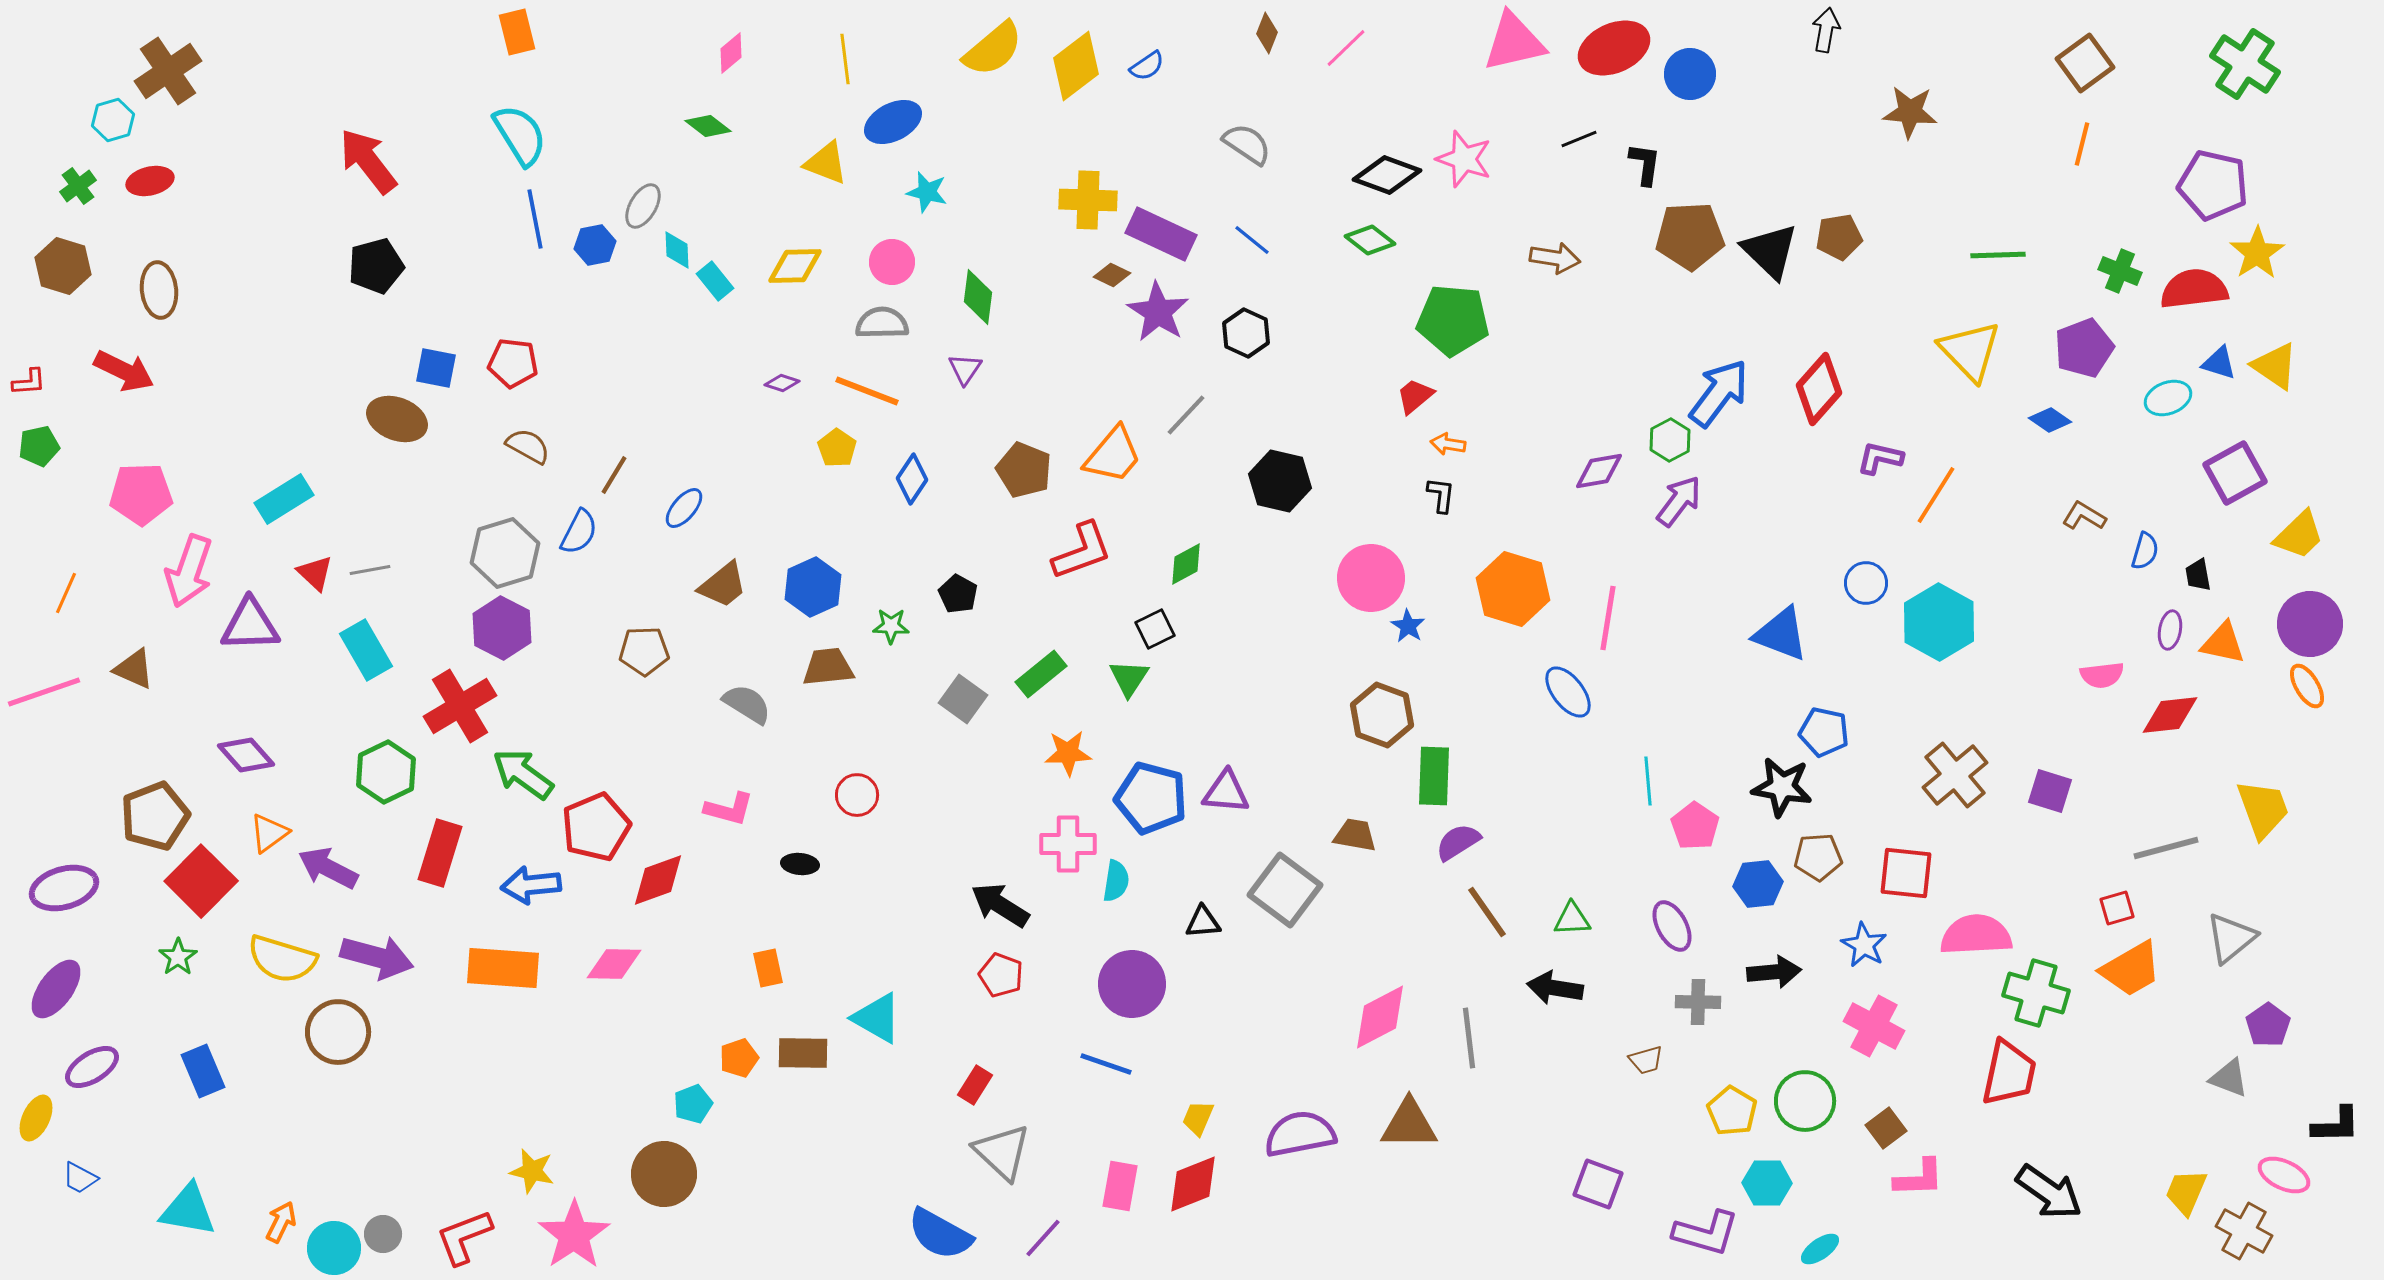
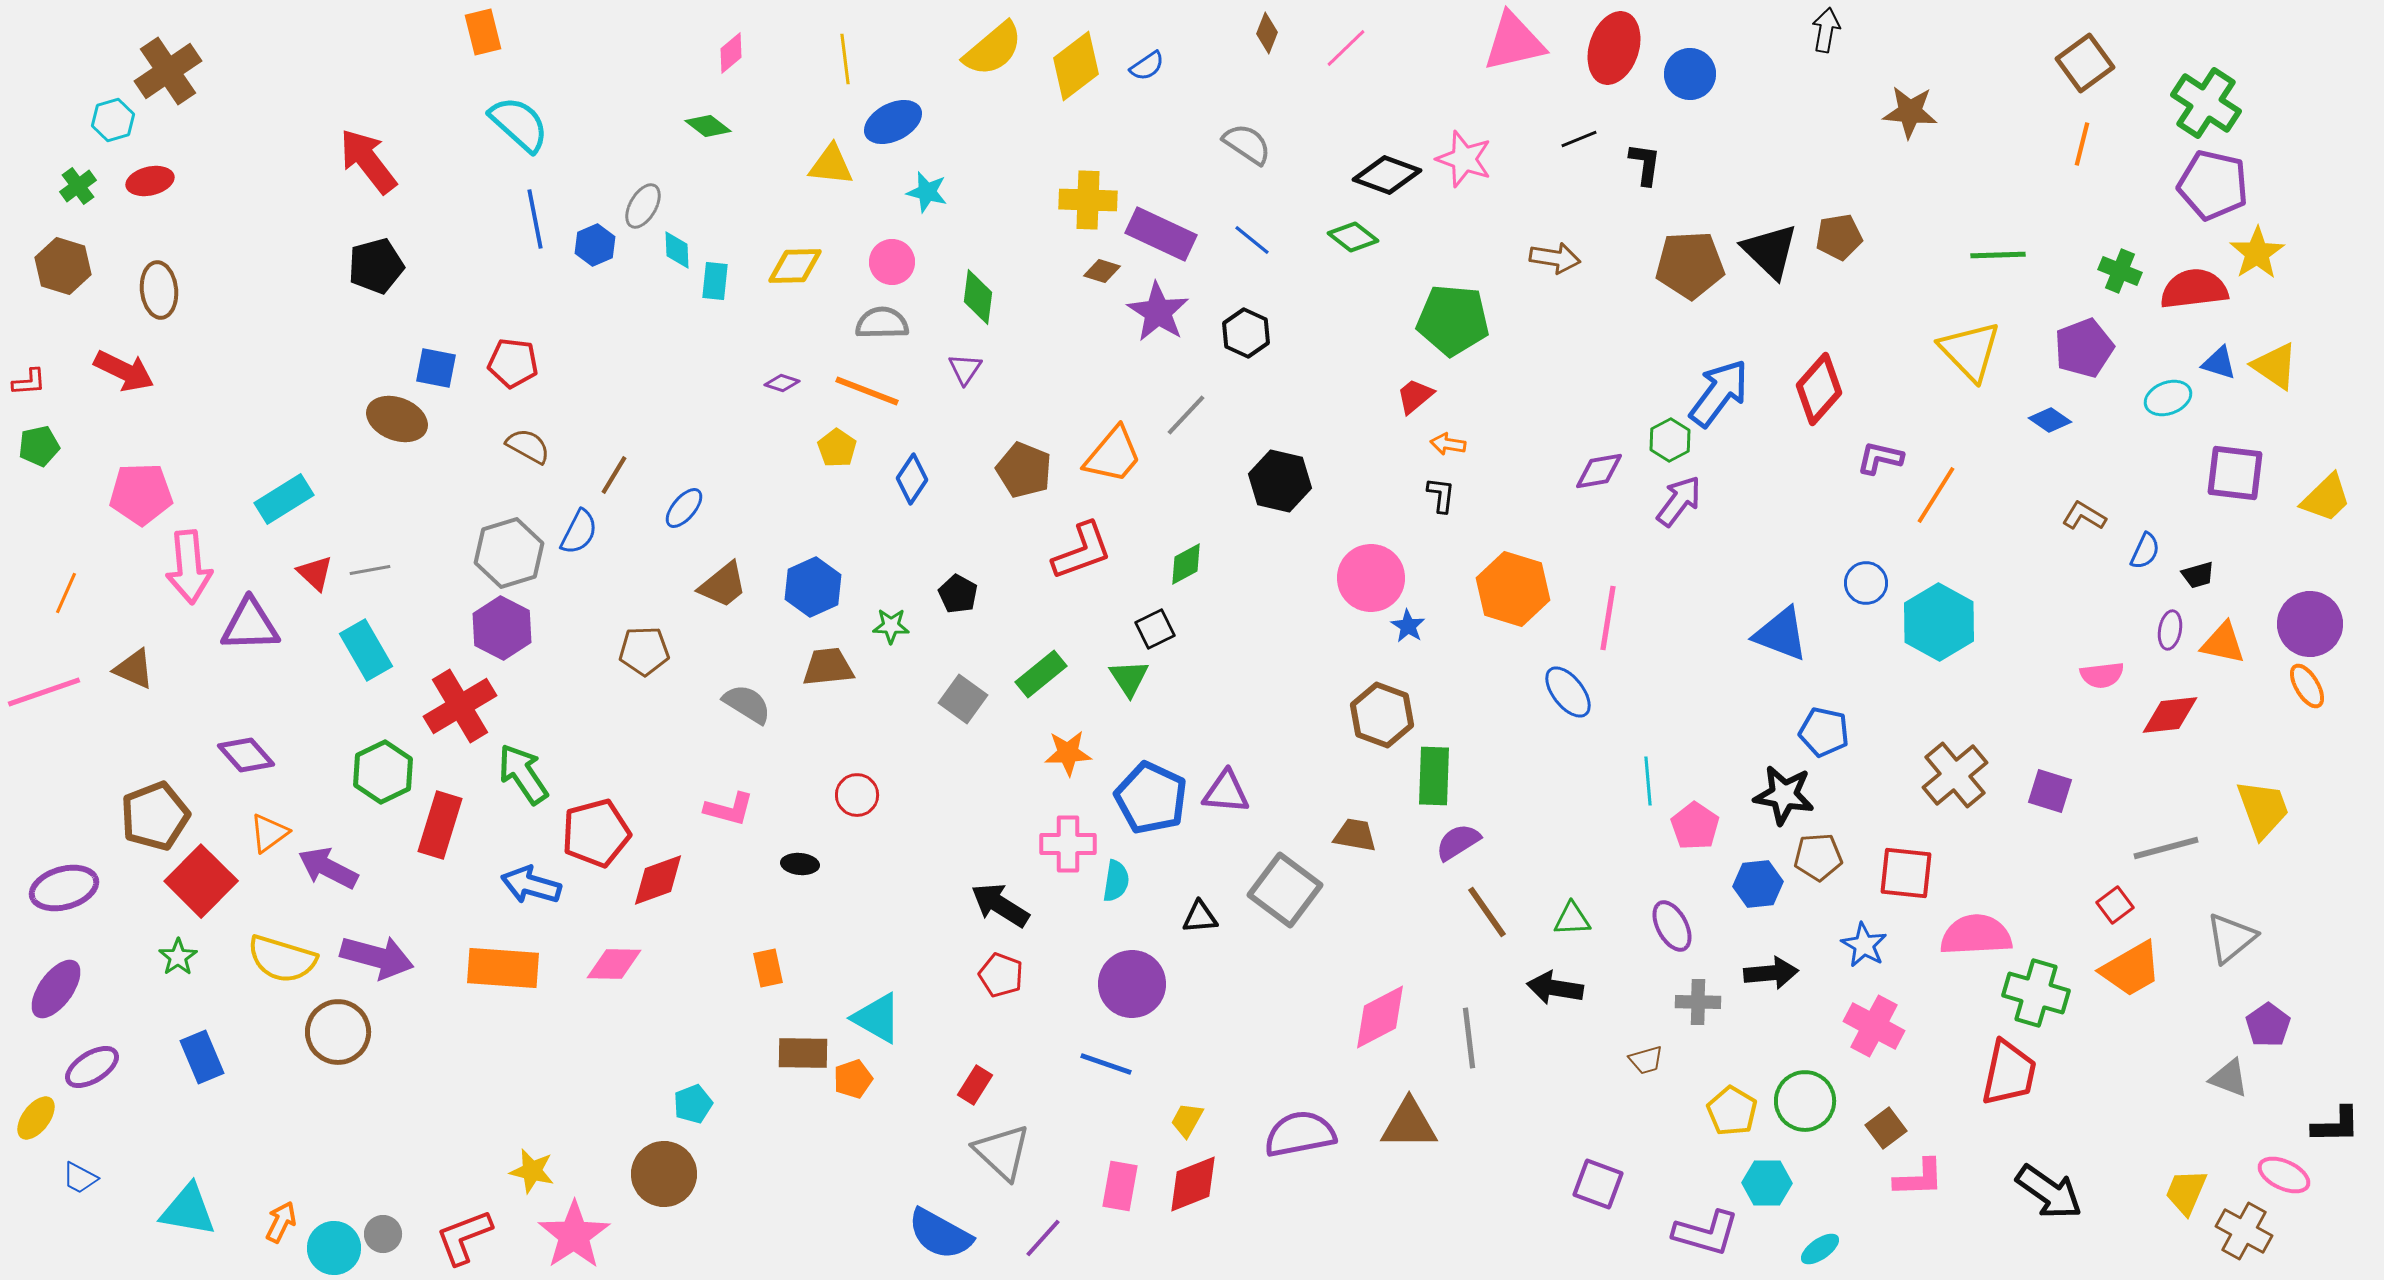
orange rectangle at (517, 32): moved 34 px left
red ellipse at (1614, 48): rotated 48 degrees counterclockwise
green cross at (2245, 64): moved 39 px left, 39 px down
cyan semicircle at (520, 135): moved 1 px left, 11 px up; rotated 16 degrees counterclockwise
yellow triangle at (826, 163): moved 5 px right, 2 px down; rotated 15 degrees counterclockwise
brown pentagon at (1690, 236): moved 29 px down
green diamond at (1370, 240): moved 17 px left, 3 px up
blue hexagon at (595, 245): rotated 12 degrees counterclockwise
brown diamond at (1112, 275): moved 10 px left, 4 px up; rotated 9 degrees counterclockwise
cyan rectangle at (715, 281): rotated 45 degrees clockwise
purple square at (2235, 473): rotated 36 degrees clockwise
yellow trapezoid at (2299, 535): moved 27 px right, 37 px up
blue semicircle at (2145, 551): rotated 9 degrees clockwise
gray hexagon at (505, 553): moved 4 px right
pink arrow at (189, 571): moved 4 px up; rotated 24 degrees counterclockwise
black trapezoid at (2198, 575): rotated 96 degrees counterclockwise
green triangle at (1129, 678): rotated 6 degrees counterclockwise
green hexagon at (386, 772): moved 3 px left
green arrow at (523, 774): rotated 20 degrees clockwise
black star at (1782, 787): moved 2 px right, 8 px down
blue pentagon at (1151, 798): rotated 10 degrees clockwise
red pentagon at (596, 827): moved 6 px down; rotated 8 degrees clockwise
red rectangle at (440, 853): moved 28 px up
blue arrow at (531, 885): rotated 22 degrees clockwise
red square at (2117, 908): moved 2 px left, 3 px up; rotated 21 degrees counterclockwise
black triangle at (1203, 922): moved 3 px left, 5 px up
black arrow at (1774, 972): moved 3 px left, 1 px down
orange pentagon at (739, 1058): moved 114 px right, 21 px down
blue rectangle at (203, 1071): moved 1 px left, 14 px up
yellow ellipse at (36, 1118): rotated 12 degrees clockwise
yellow trapezoid at (1198, 1118): moved 11 px left, 2 px down; rotated 6 degrees clockwise
